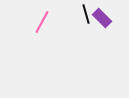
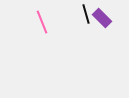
pink line: rotated 50 degrees counterclockwise
